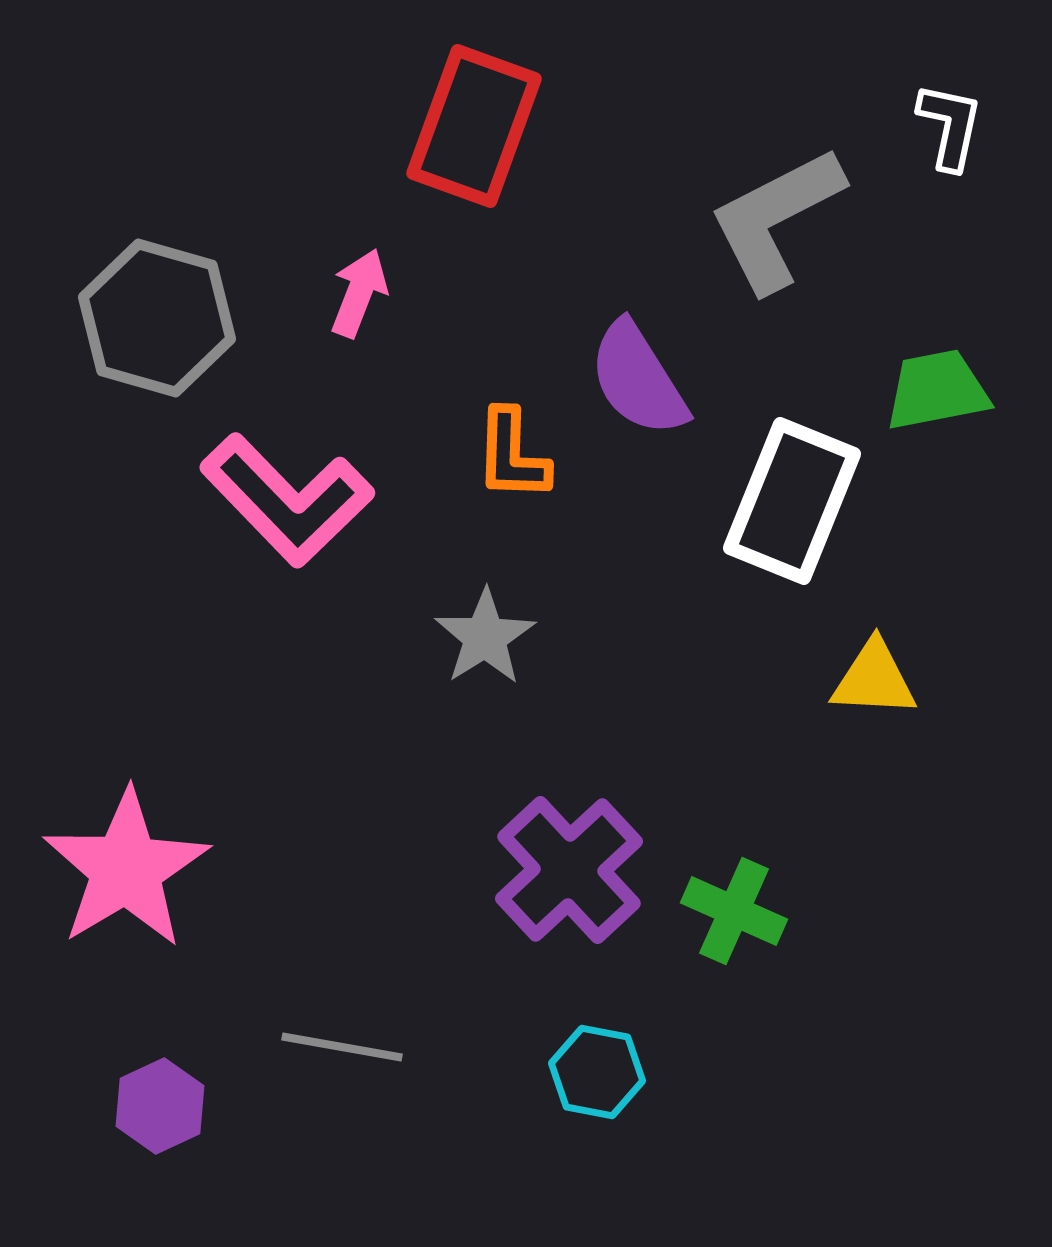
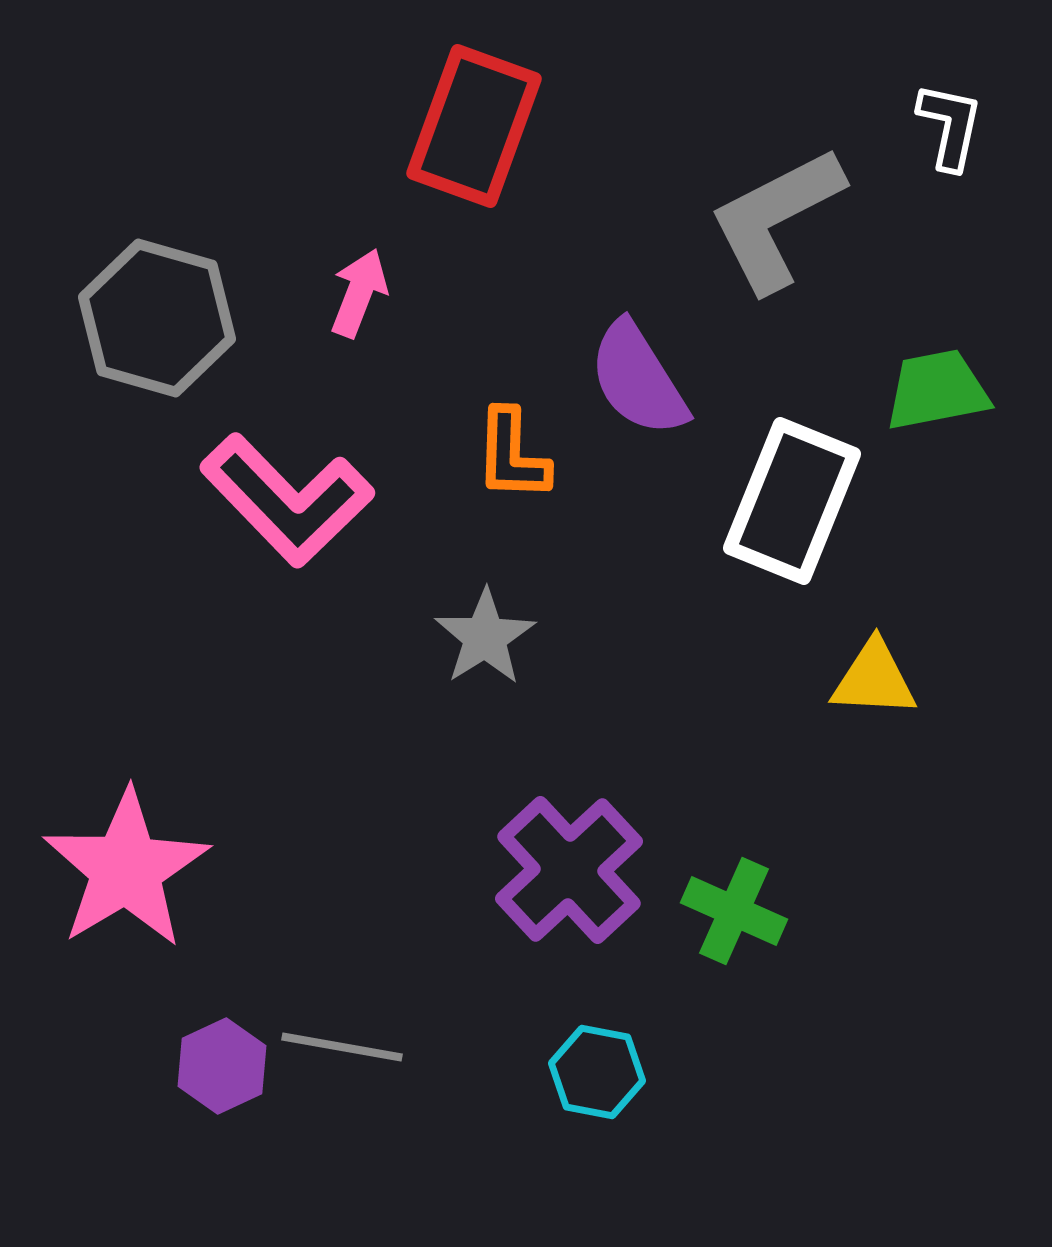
purple hexagon: moved 62 px right, 40 px up
